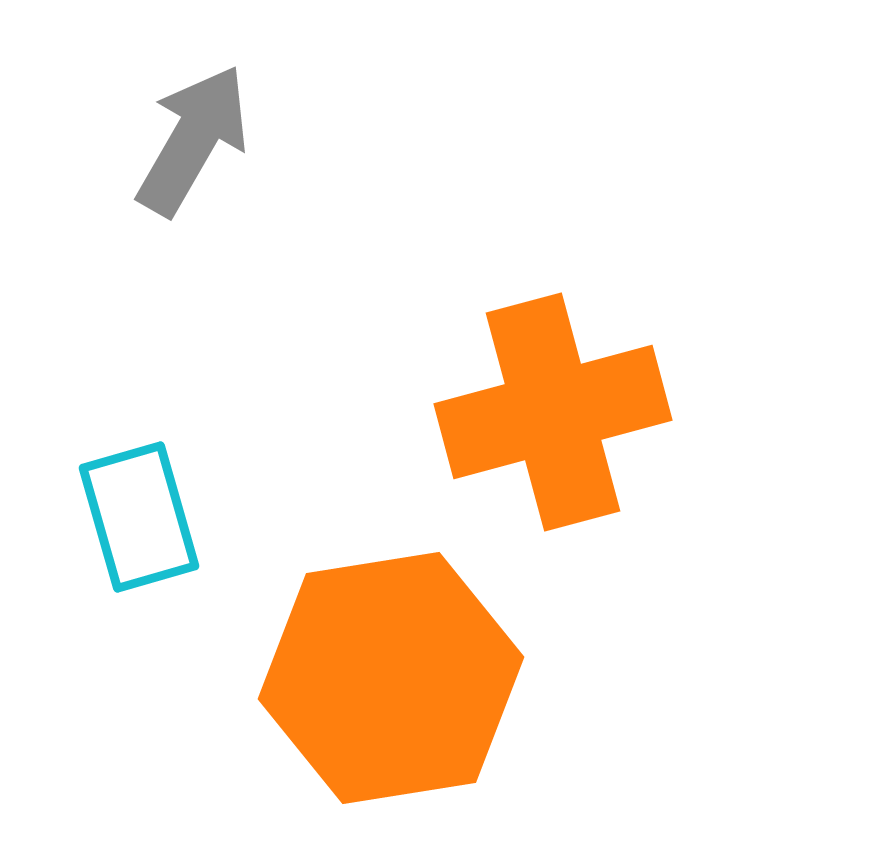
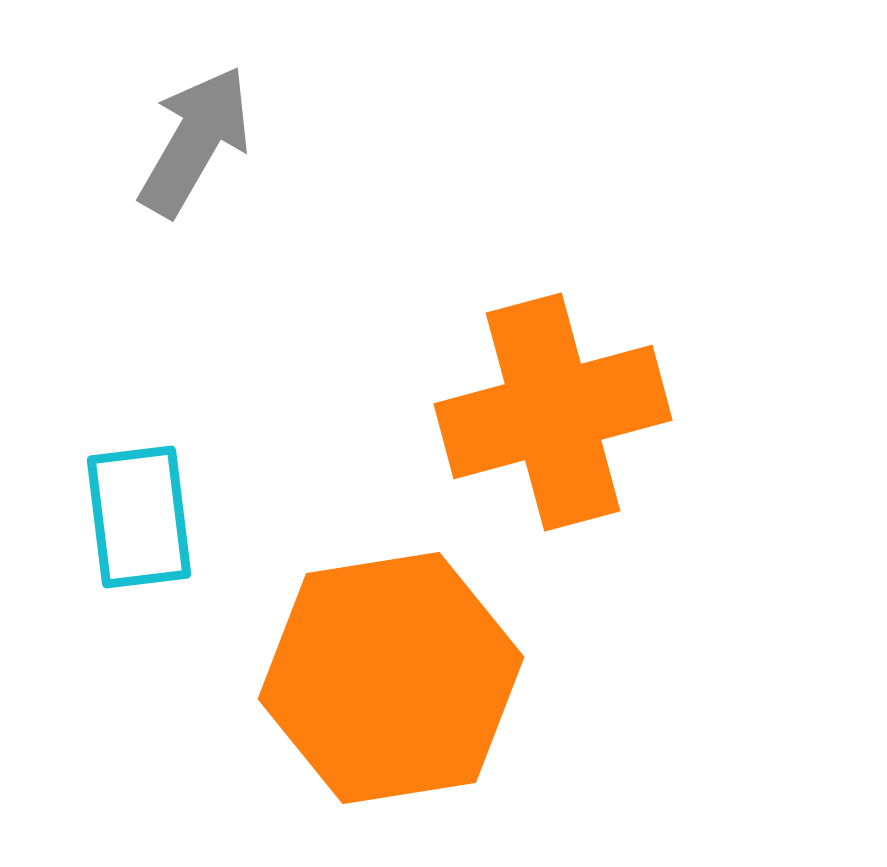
gray arrow: moved 2 px right, 1 px down
cyan rectangle: rotated 9 degrees clockwise
